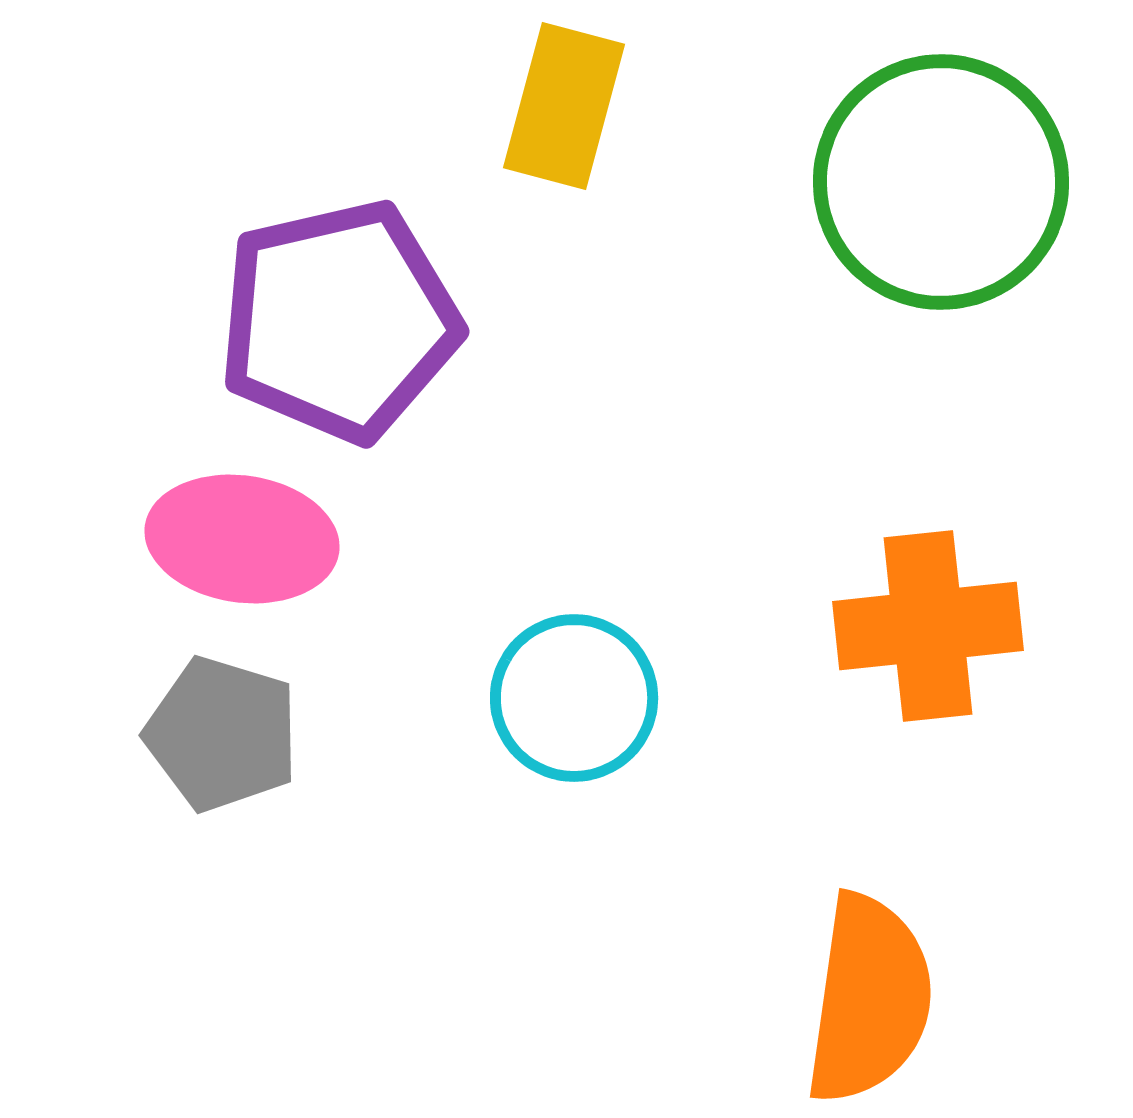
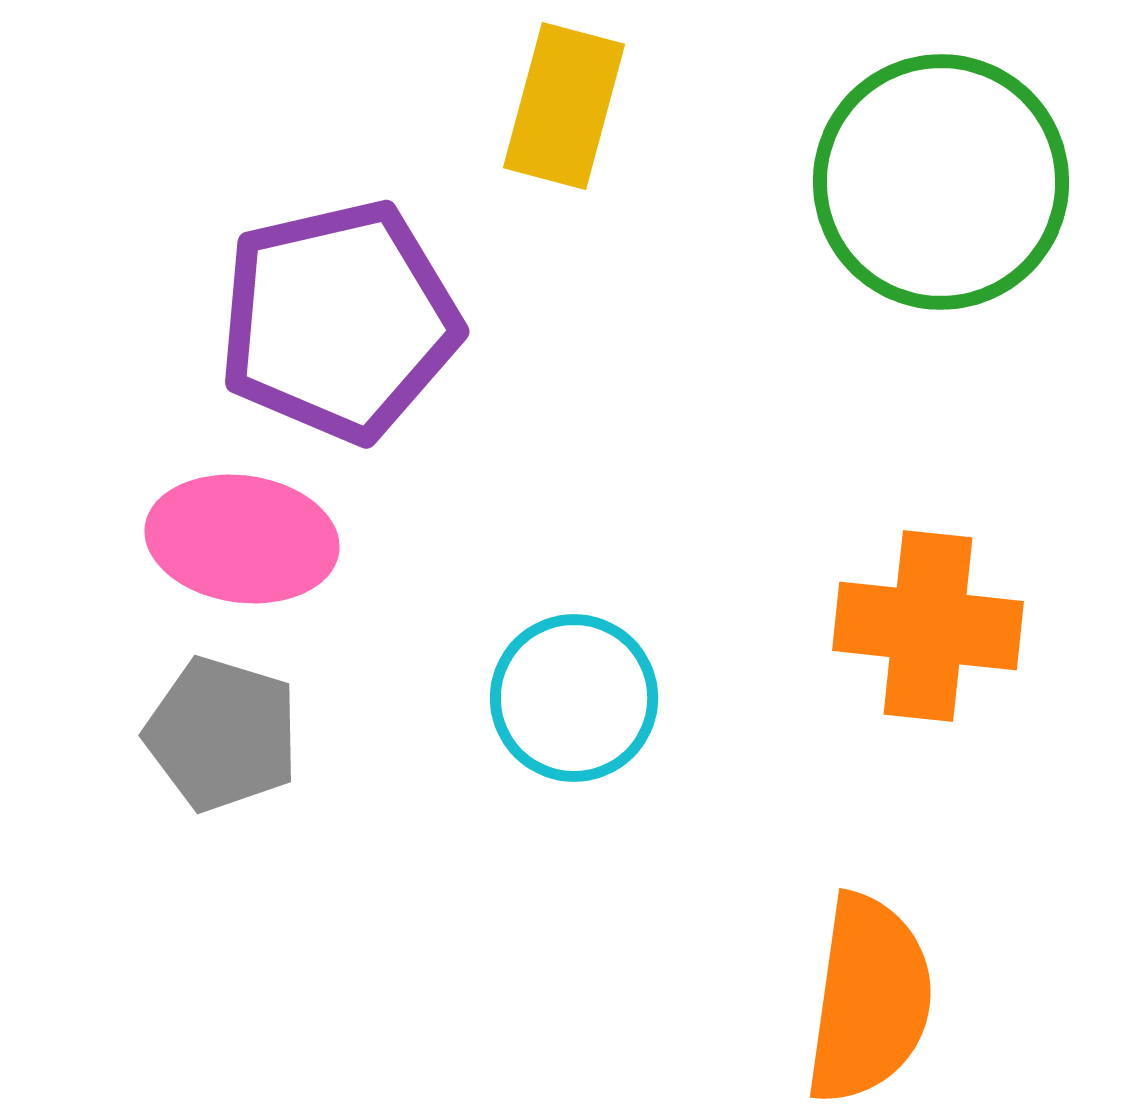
orange cross: rotated 12 degrees clockwise
